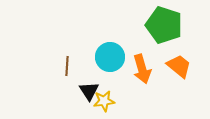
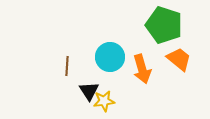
orange trapezoid: moved 7 px up
